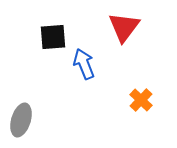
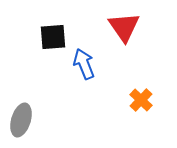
red triangle: rotated 12 degrees counterclockwise
